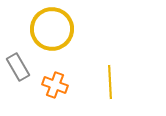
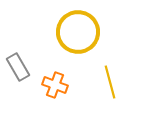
yellow circle: moved 26 px right, 3 px down
yellow line: rotated 12 degrees counterclockwise
